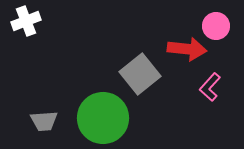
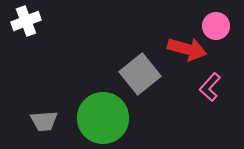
red arrow: rotated 9 degrees clockwise
